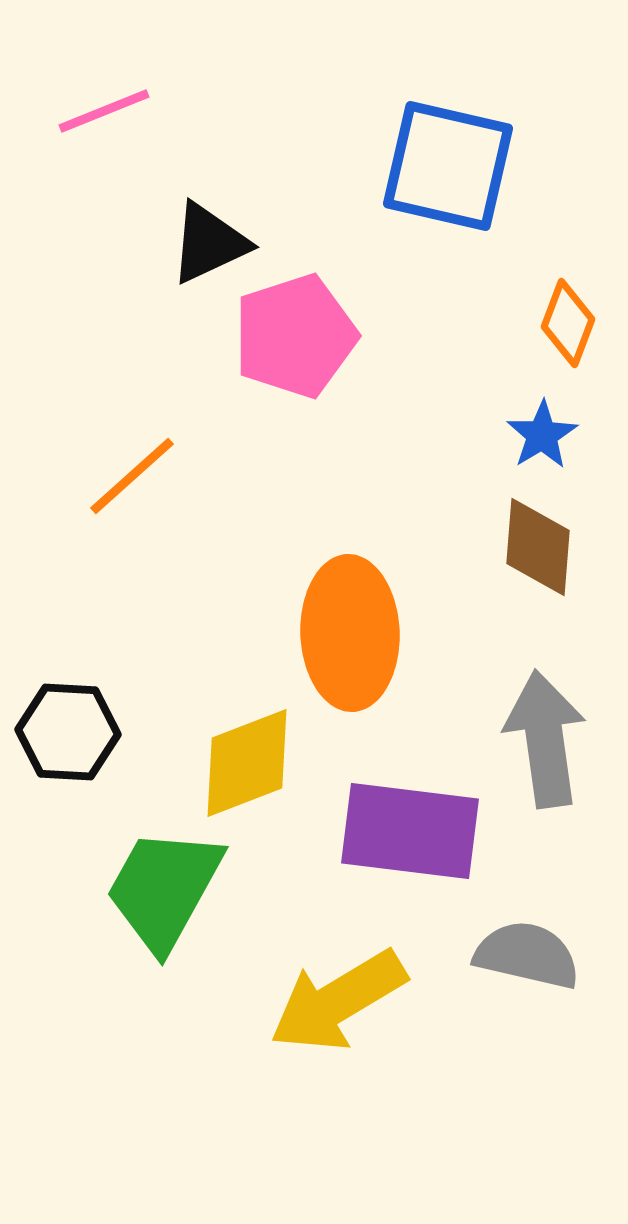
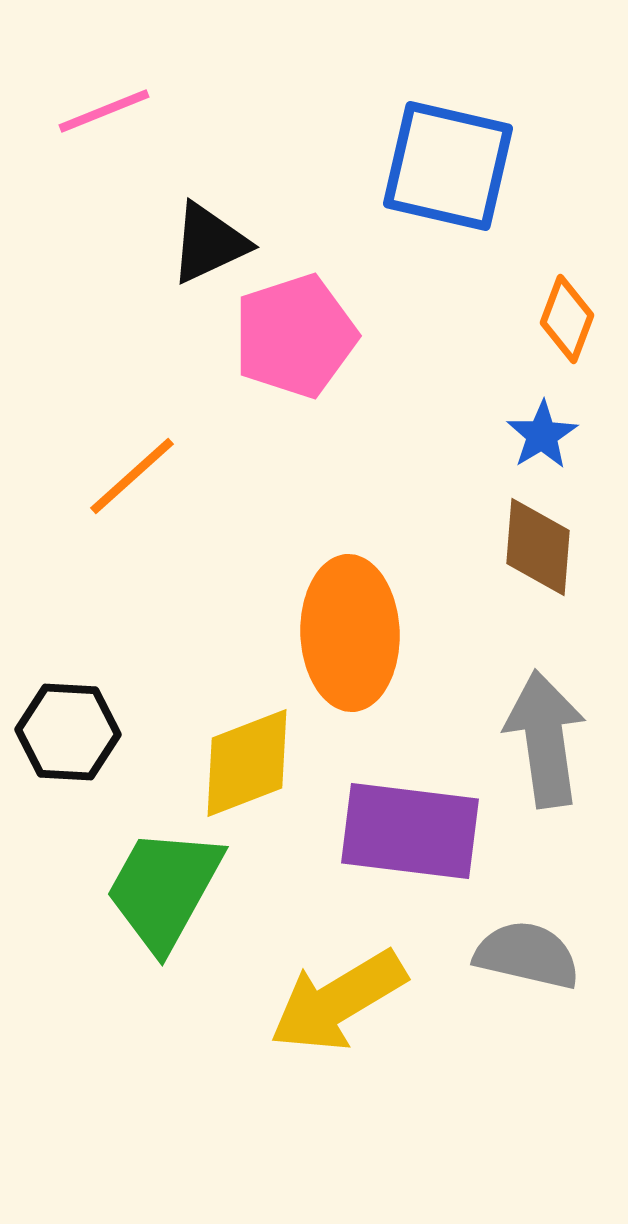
orange diamond: moved 1 px left, 4 px up
